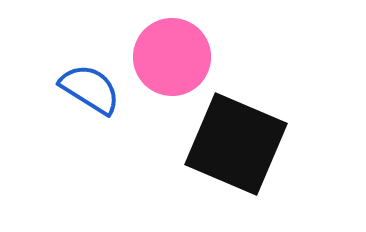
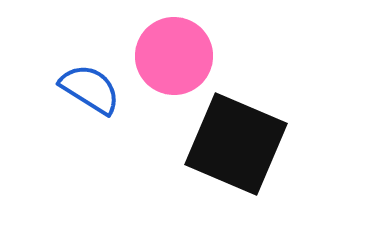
pink circle: moved 2 px right, 1 px up
